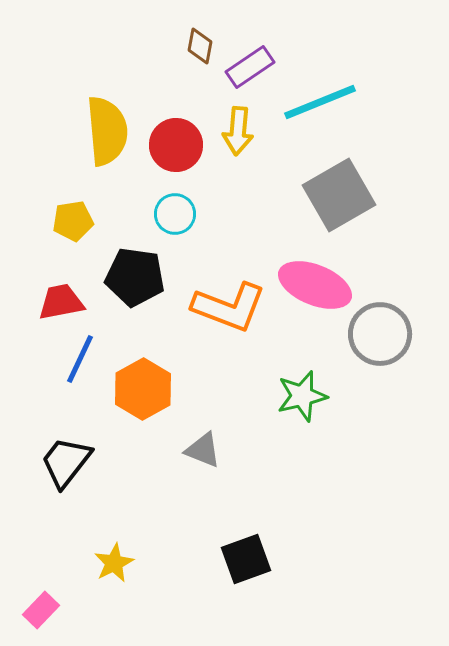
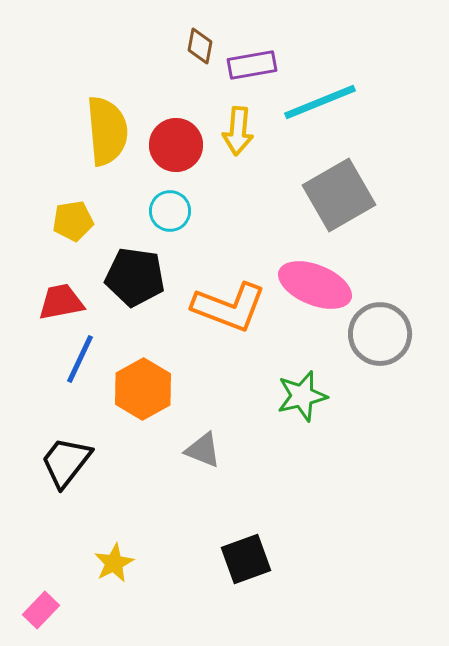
purple rectangle: moved 2 px right, 2 px up; rotated 24 degrees clockwise
cyan circle: moved 5 px left, 3 px up
